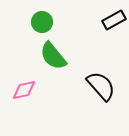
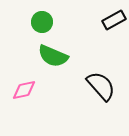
green semicircle: rotated 28 degrees counterclockwise
